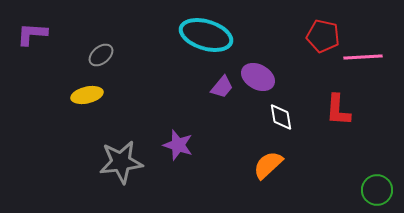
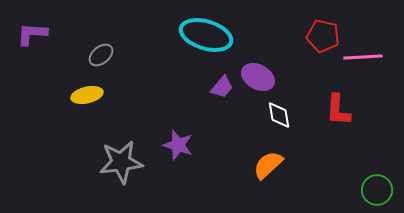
white diamond: moved 2 px left, 2 px up
